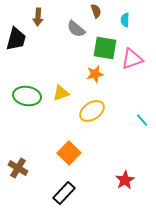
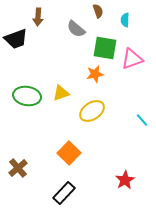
brown semicircle: moved 2 px right
black trapezoid: rotated 55 degrees clockwise
brown cross: rotated 18 degrees clockwise
